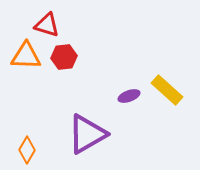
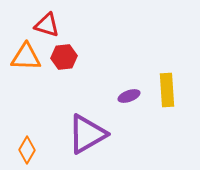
orange triangle: moved 1 px down
yellow rectangle: rotated 44 degrees clockwise
